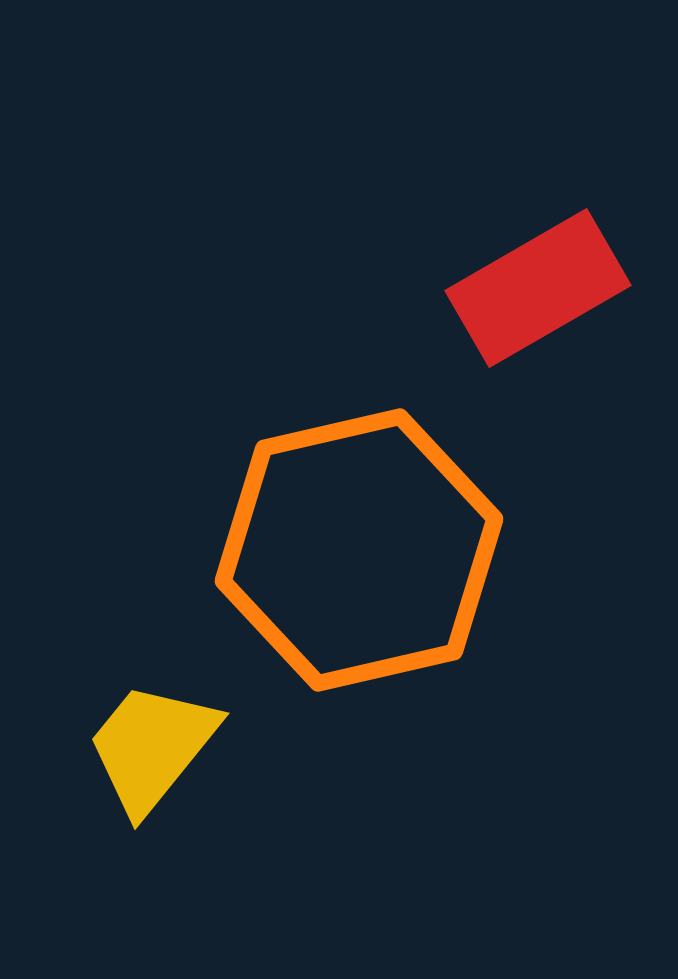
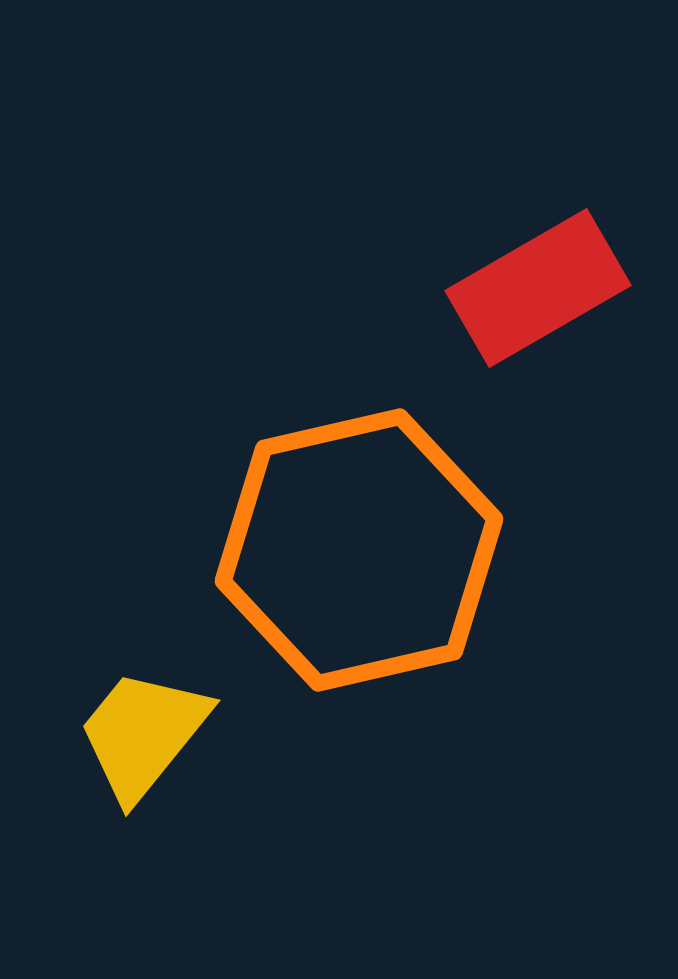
yellow trapezoid: moved 9 px left, 13 px up
